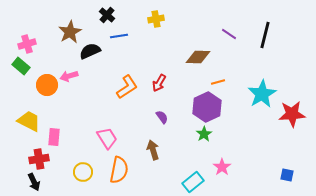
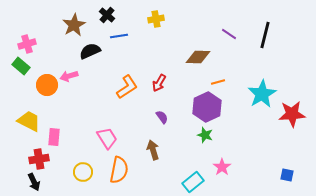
brown star: moved 4 px right, 7 px up
green star: moved 1 px right, 1 px down; rotated 21 degrees counterclockwise
